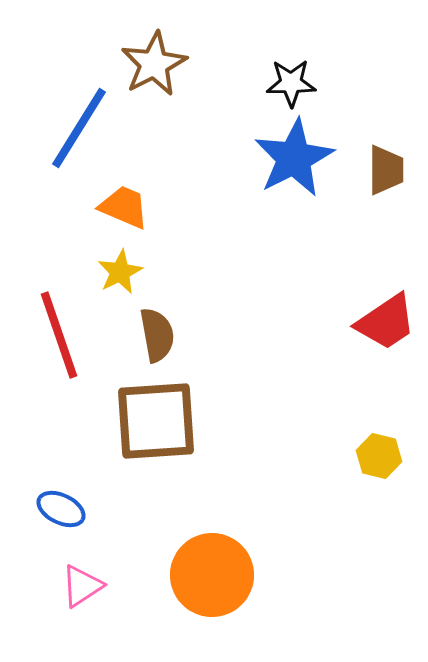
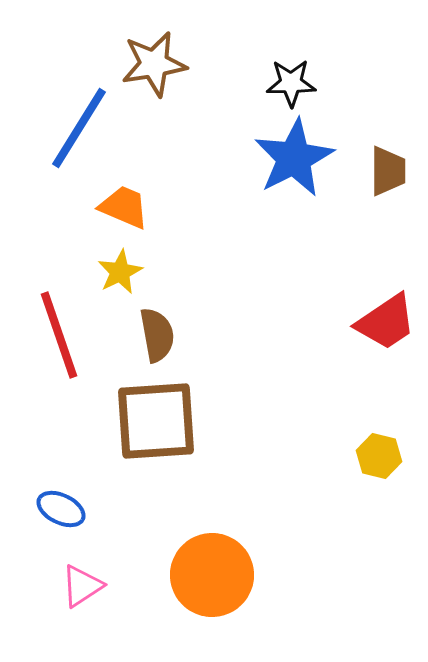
brown star: rotated 18 degrees clockwise
brown trapezoid: moved 2 px right, 1 px down
